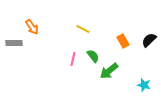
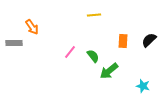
yellow line: moved 11 px right, 14 px up; rotated 32 degrees counterclockwise
orange rectangle: rotated 32 degrees clockwise
pink line: moved 3 px left, 7 px up; rotated 24 degrees clockwise
cyan star: moved 1 px left, 1 px down
